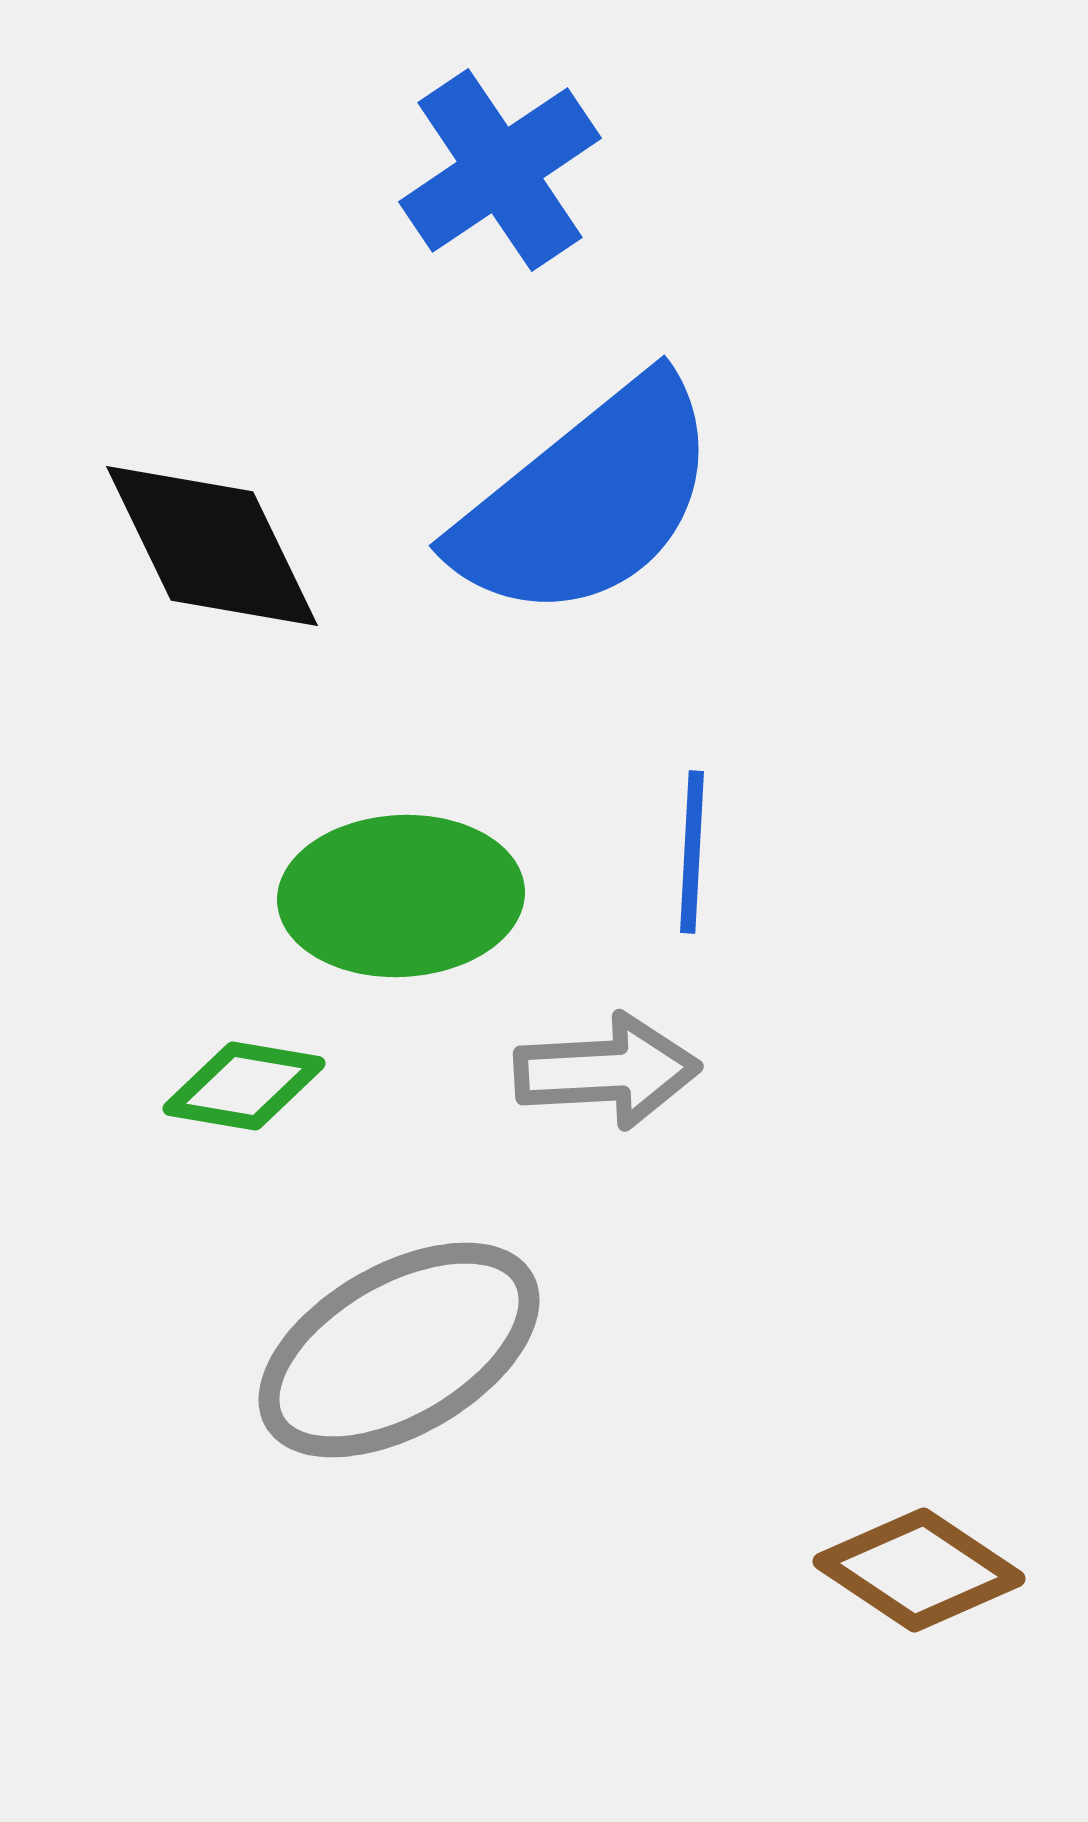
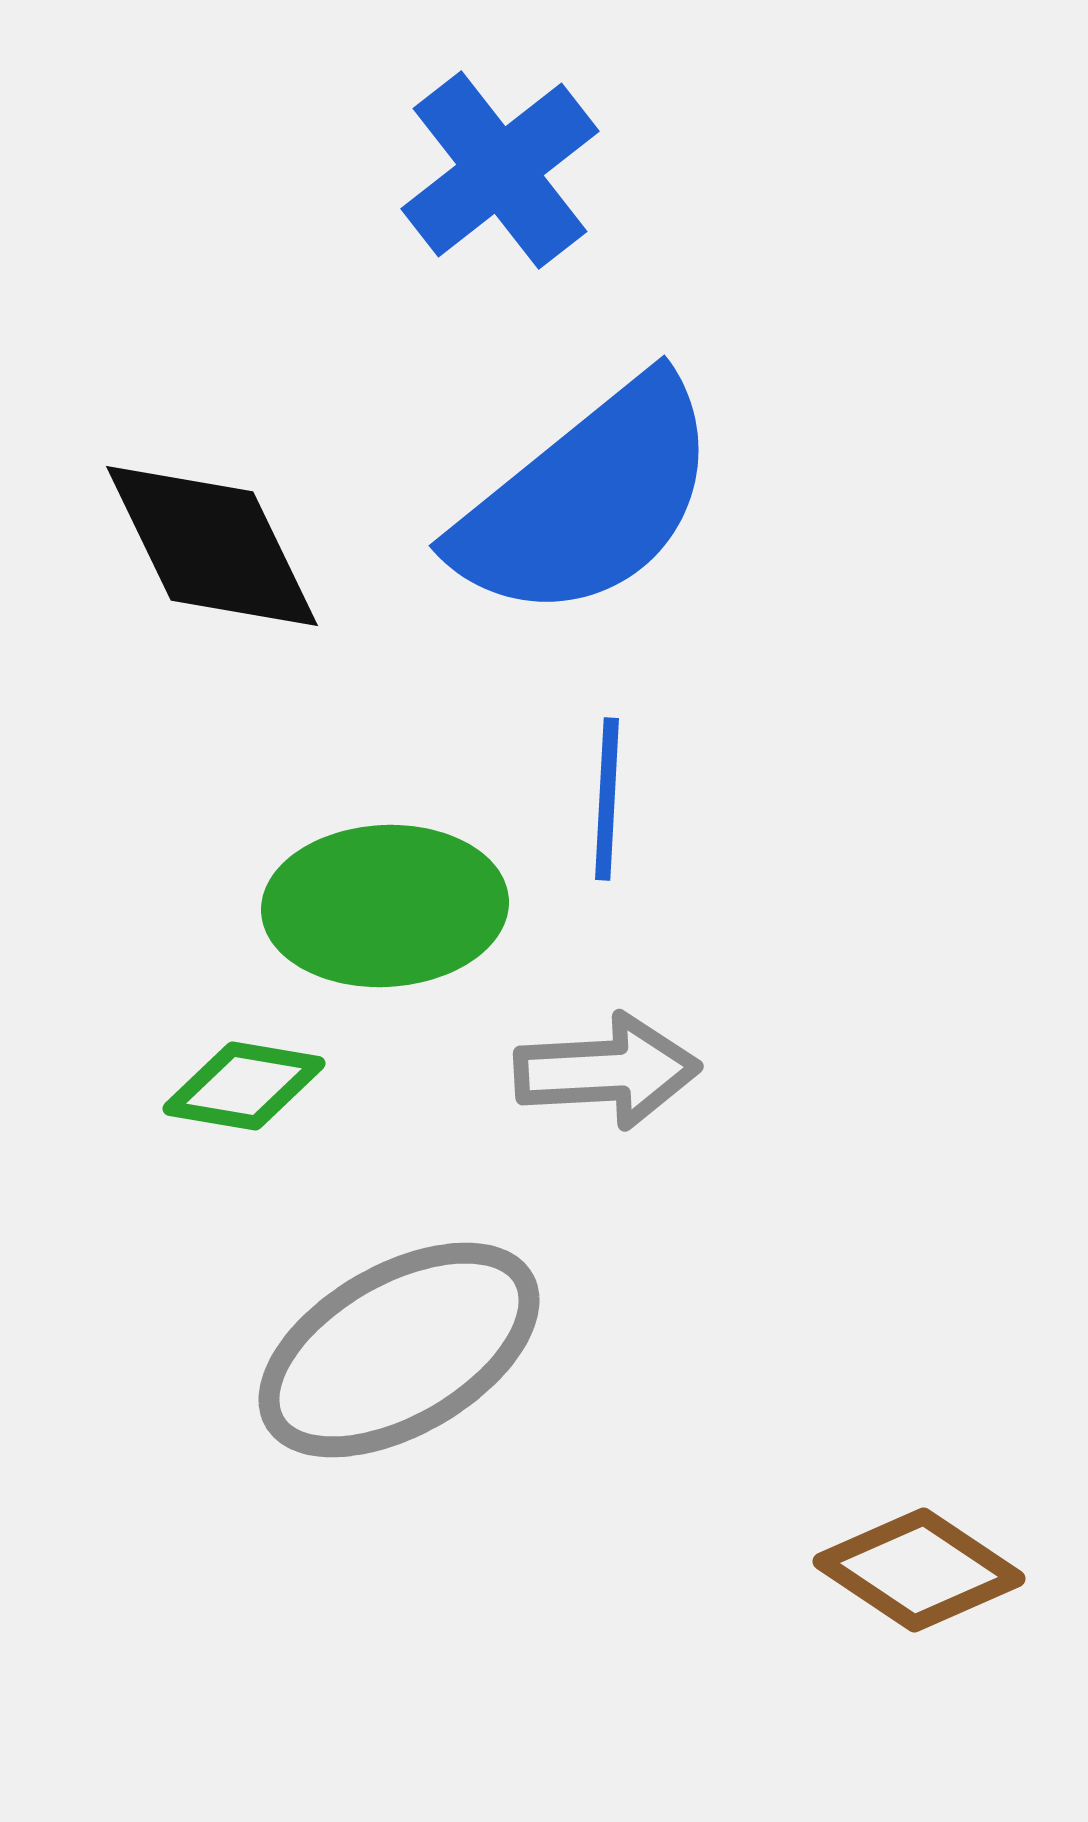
blue cross: rotated 4 degrees counterclockwise
blue line: moved 85 px left, 53 px up
green ellipse: moved 16 px left, 10 px down
